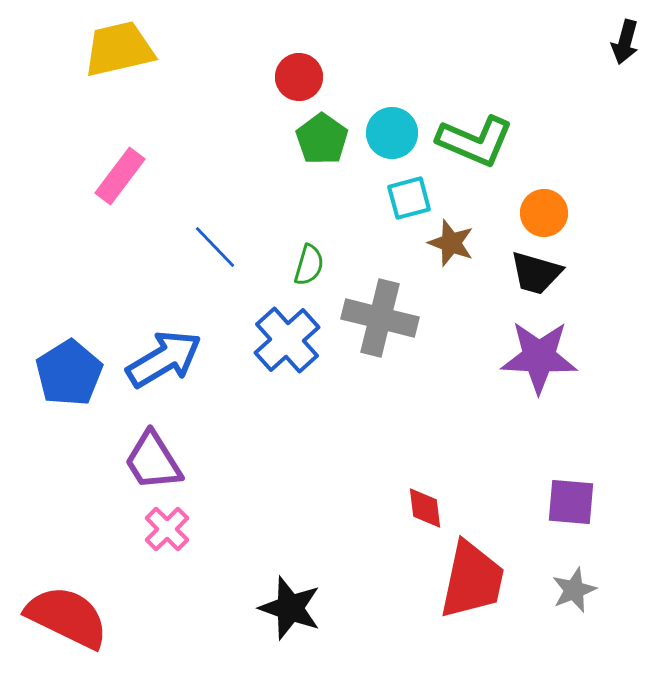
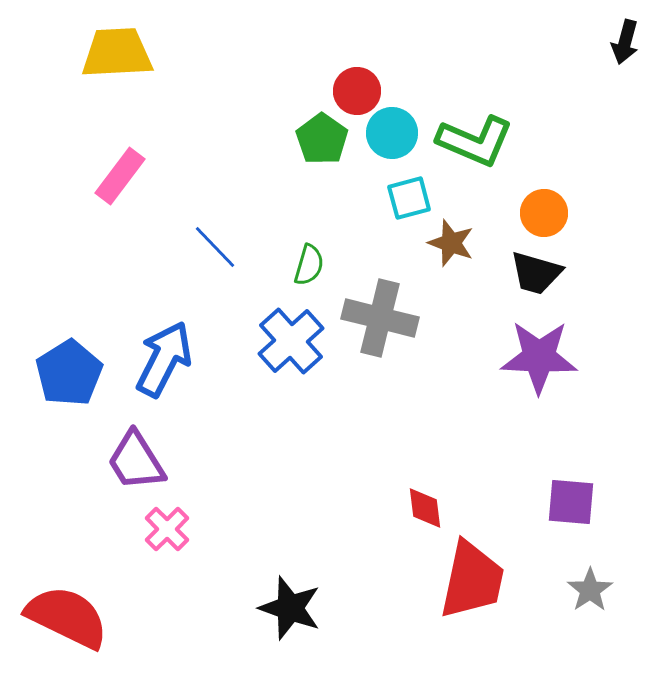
yellow trapezoid: moved 2 px left, 4 px down; rotated 10 degrees clockwise
red circle: moved 58 px right, 14 px down
blue cross: moved 4 px right, 1 px down
blue arrow: rotated 32 degrees counterclockwise
purple trapezoid: moved 17 px left
gray star: moved 16 px right; rotated 12 degrees counterclockwise
